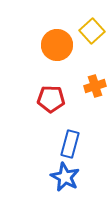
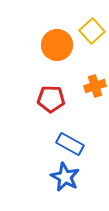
blue rectangle: rotated 76 degrees counterclockwise
